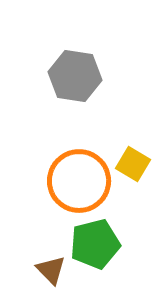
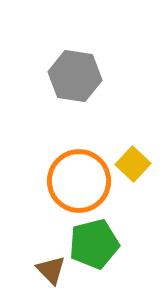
yellow square: rotated 12 degrees clockwise
green pentagon: moved 1 px left
